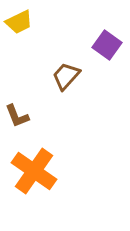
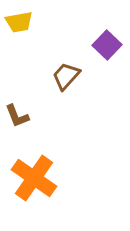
yellow trapezoid: rotated 16 degrees clockwise
purple square: rotated 8 degrees clockwise
orange cross: moved 7 px down
